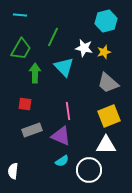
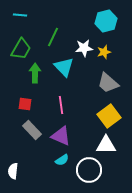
white star: rotated 18 degrees counterclockwise
pink line: moved 7 px left, 6 px up
yellow square: rotated 15 degrees counterclockwise
gray rectangle: rotated 66 degrees clockwise
cyan semicircle: moved 1 px up
